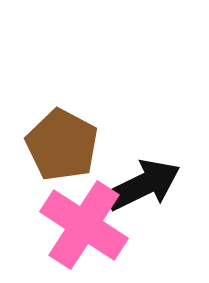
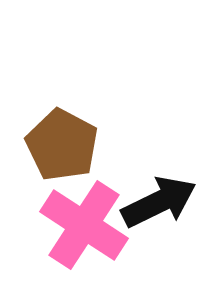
black arrow: moved 16 px right, 17 px down
